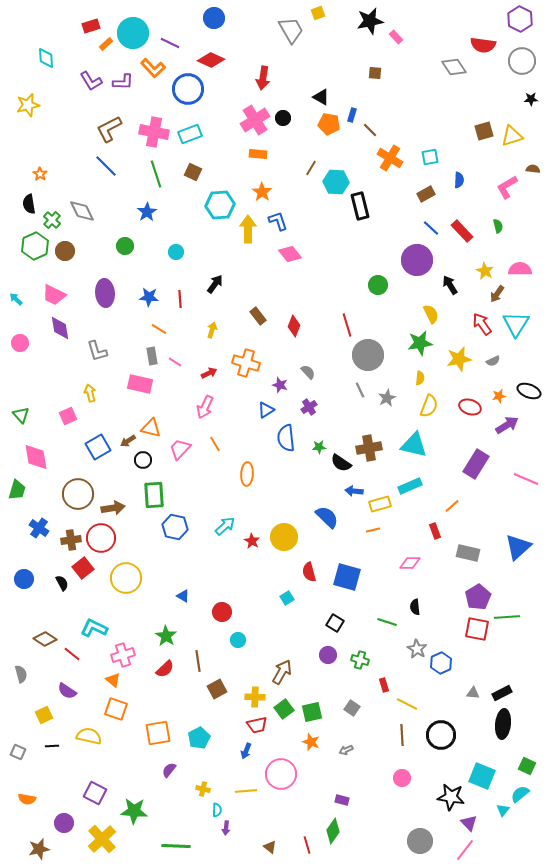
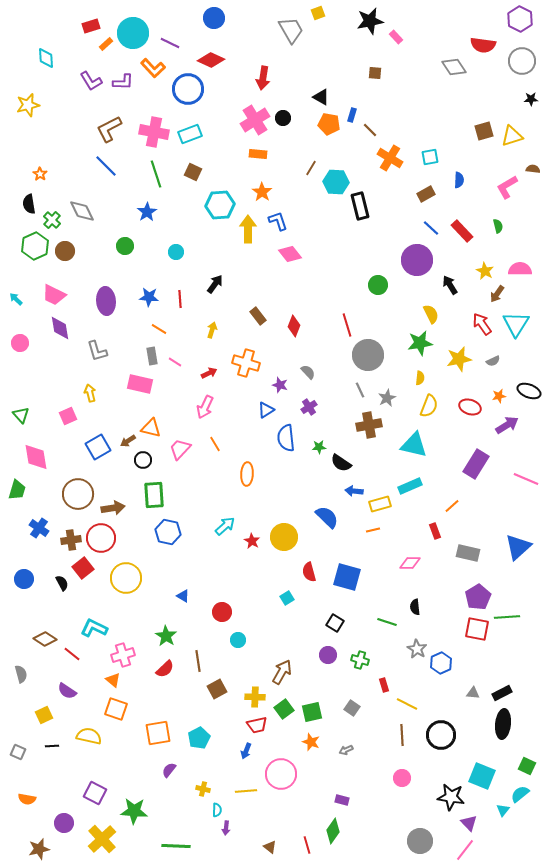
purple ellipse at (105, 293): moved 1 px right, 8 px down
brown cross at (369, 448): moved 23 px up
blue hexagon at (175, 527): moved 7 px left, 5 px down
